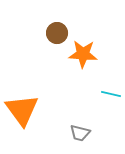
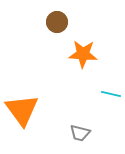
brown circle: moved 11 px up
